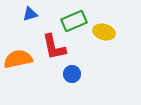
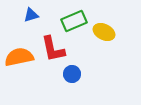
blue triangle: moved 1 px right, 1 px down
yellow ellipse: rotated 10 degrees clockwise
red L-shape: moved 1 px left, 2 px down
orange semicircle: moved 1 px right, 2 px up
